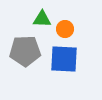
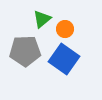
green triangle: rotated 42 degrees counterclockwise
blue square: rotated 32 degrees clockwise
